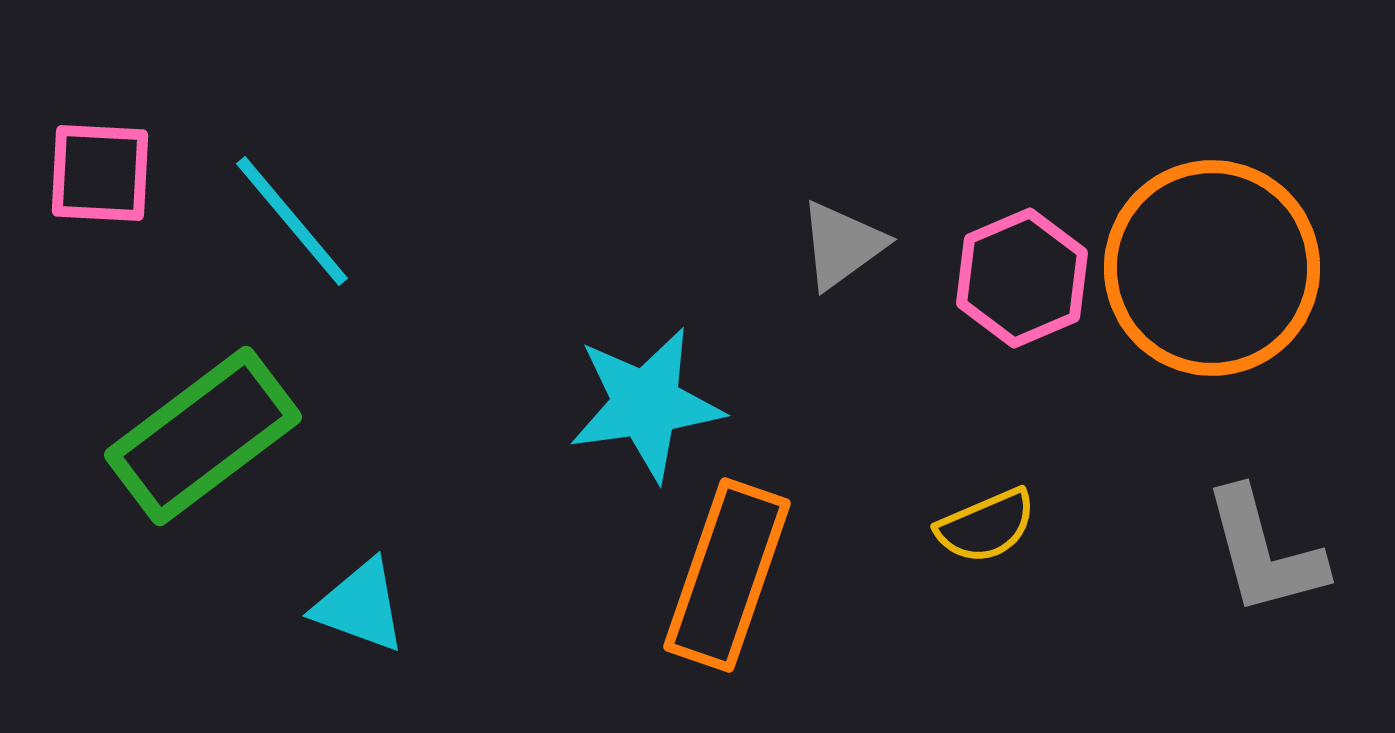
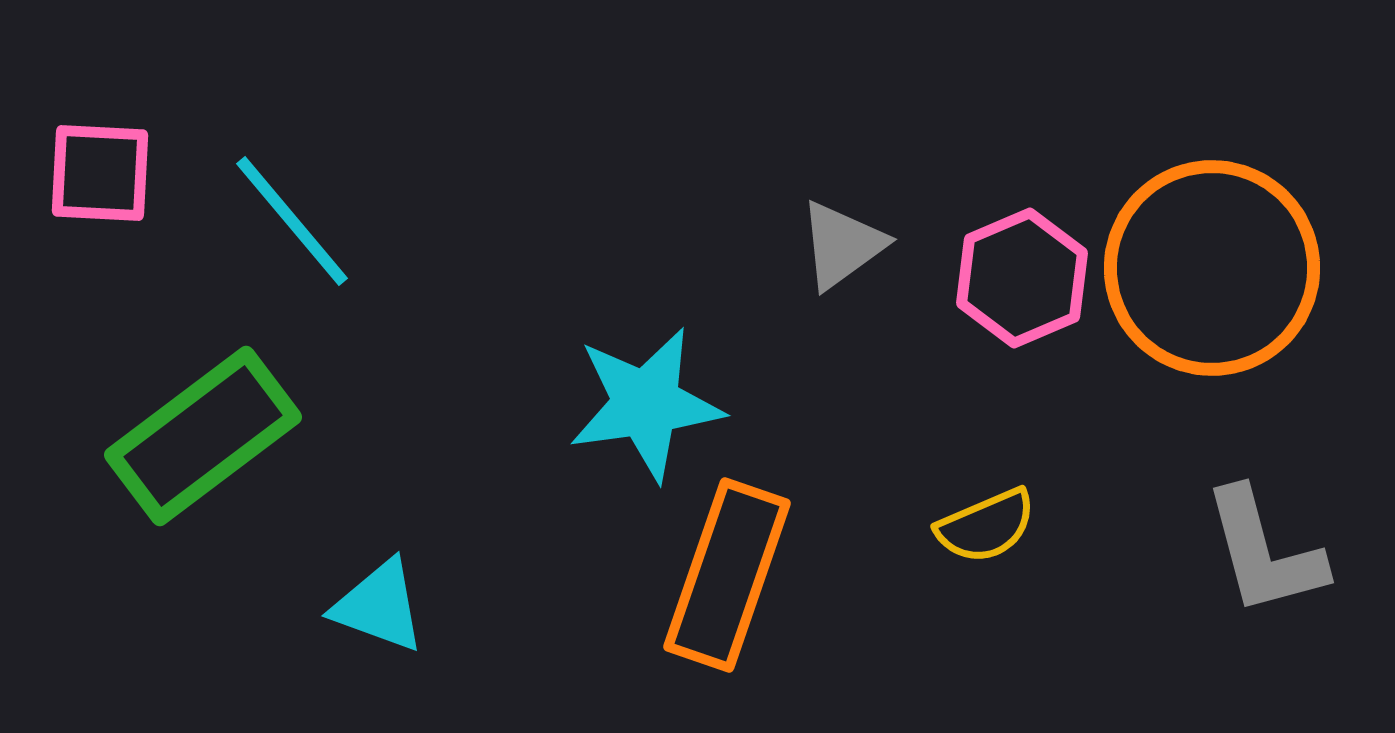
cyan triangle: moved 19 px right
